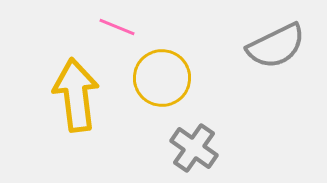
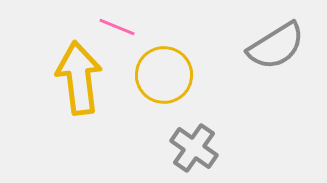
gray semicircle: rotated 6 degrees counterclockwise
yellow circle: moved 2 px right, 3 px up
yellow arrow: moved 3 px right, 17 px up
